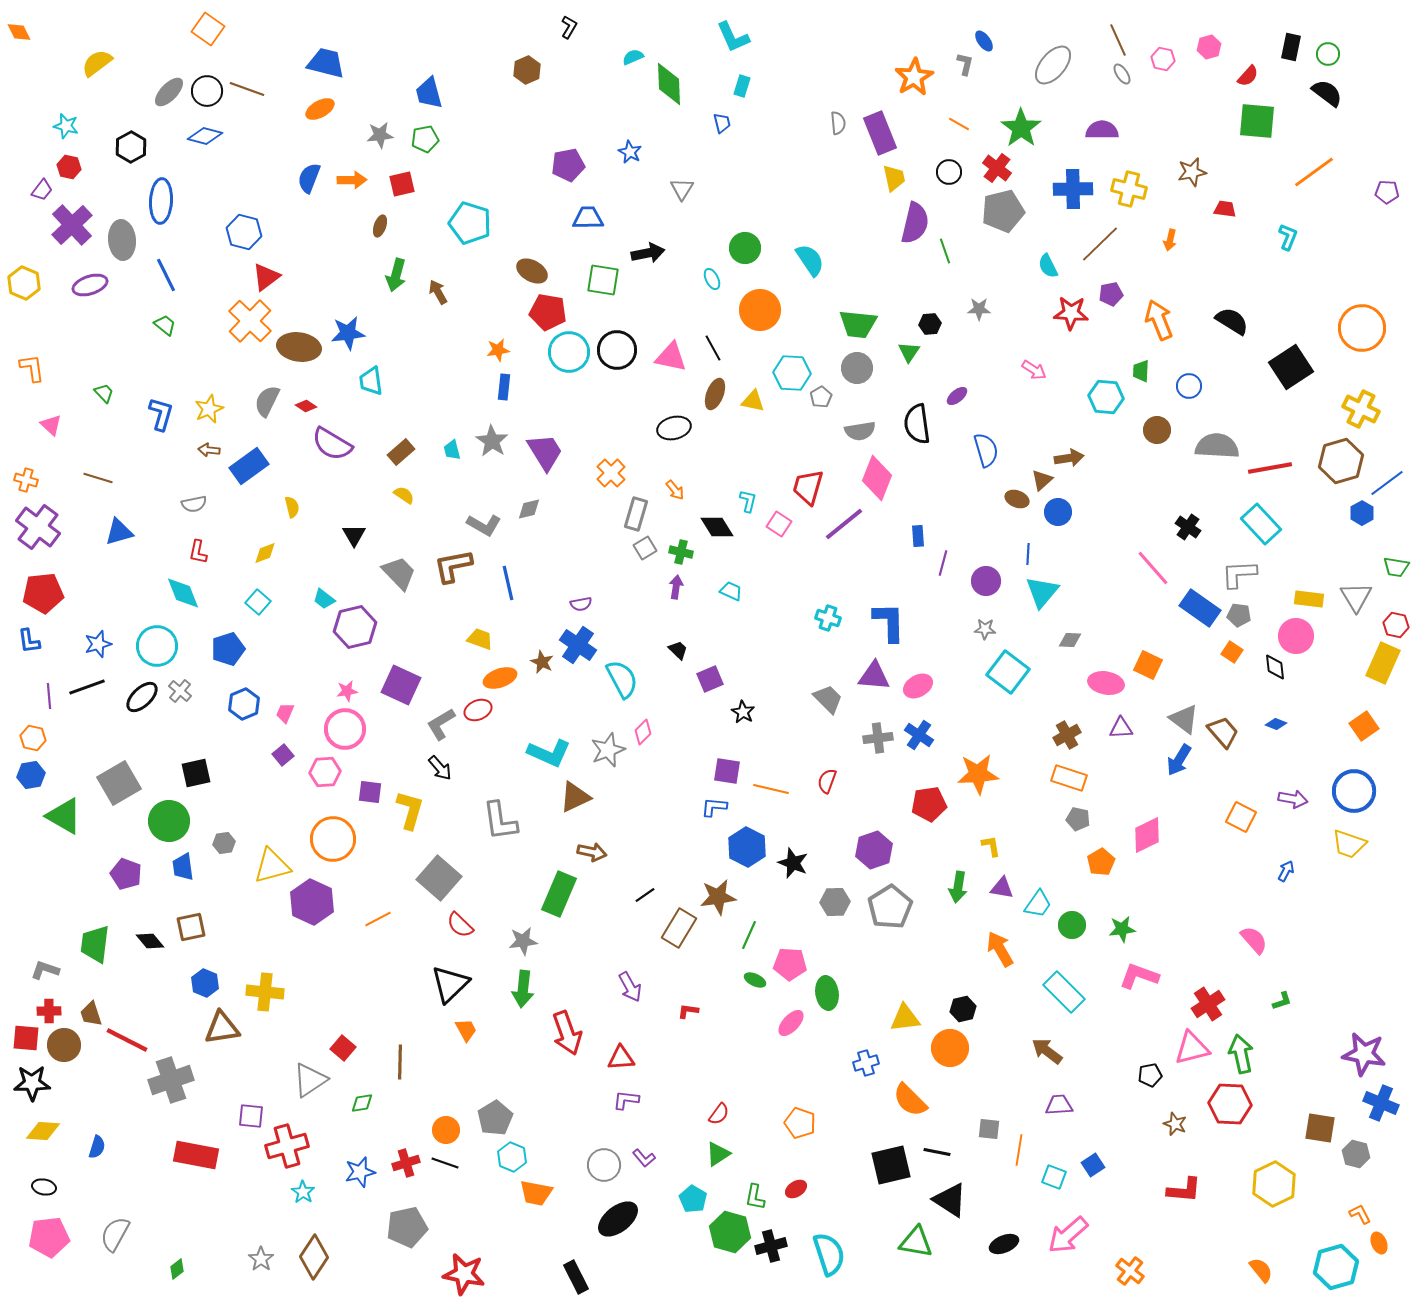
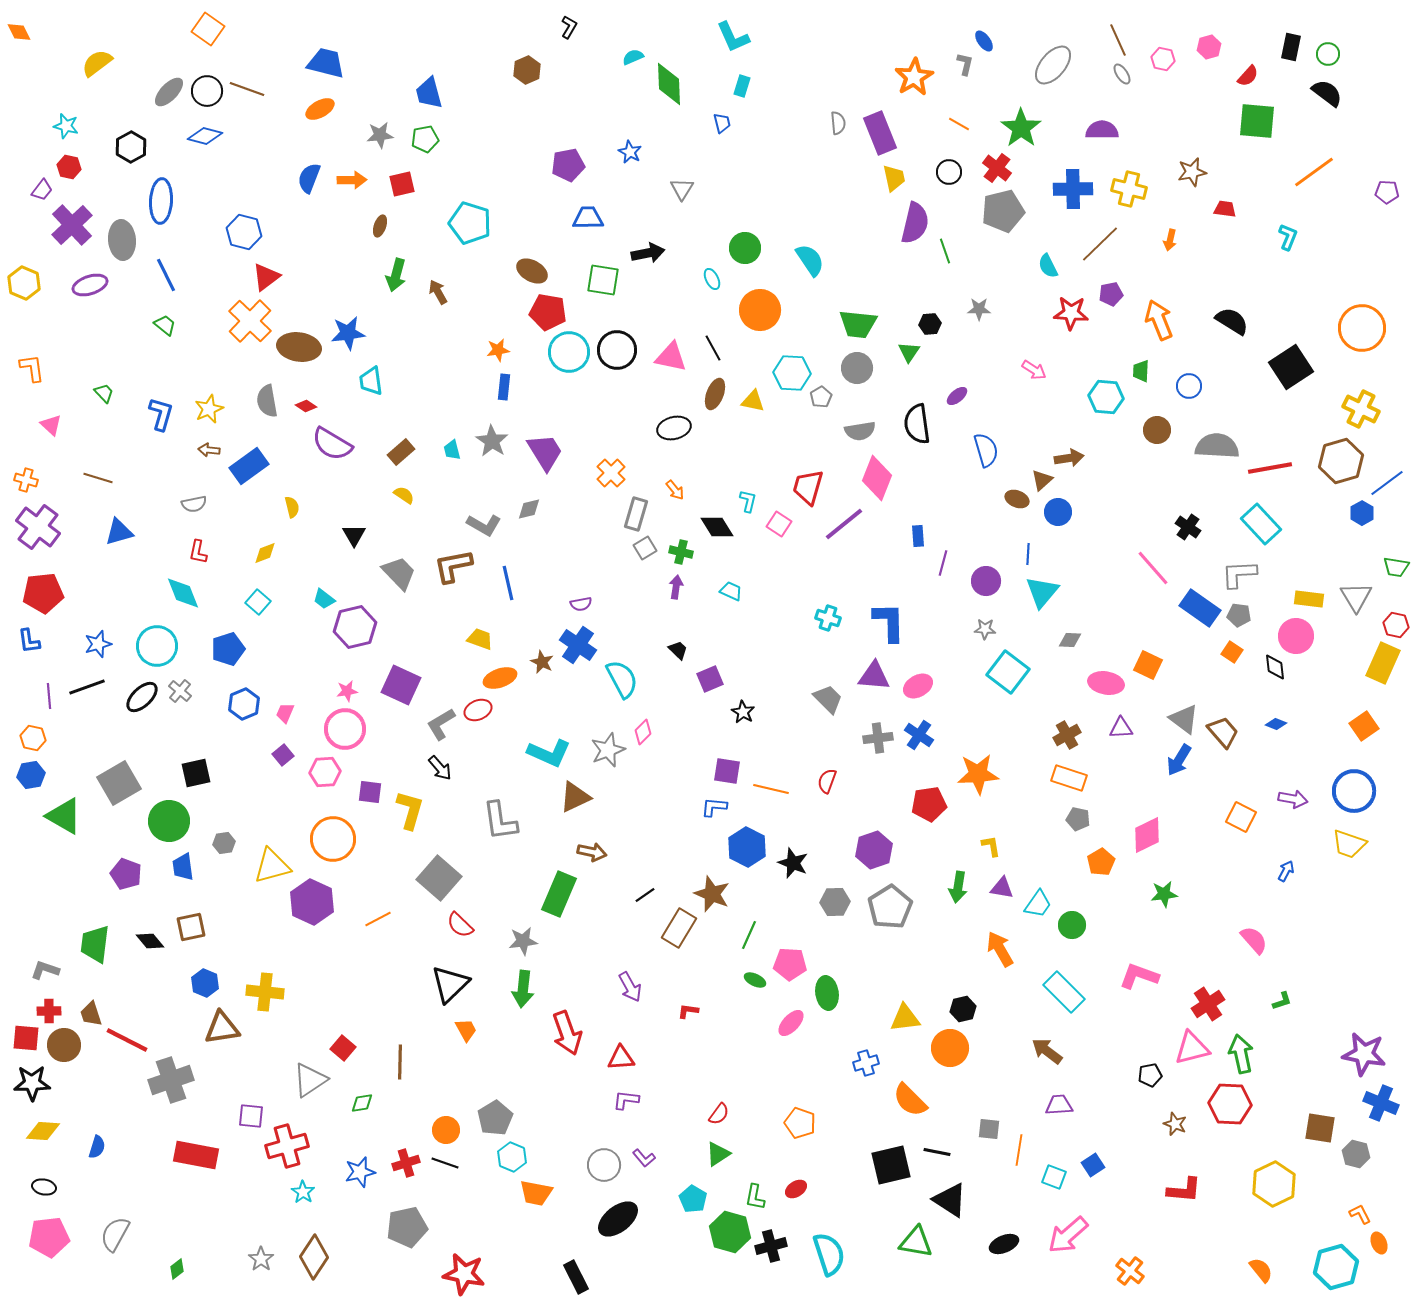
gray semicircle at (267, 401): rotated 36 degrees counterclockwise
brown star at (718, 897): moved 6 px left, 3 px up; rotated 30 degrees clockwise
green star at (1122, 929): moved 42 px right, 35 px up
